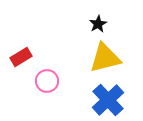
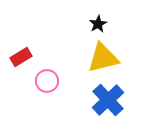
yellow triangle: moved 2 px left
